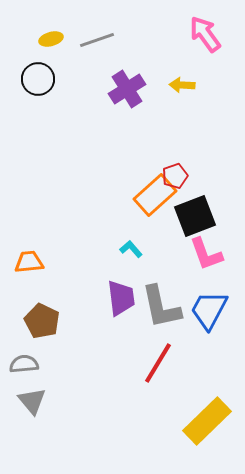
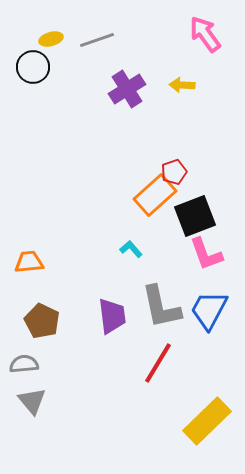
black circle: moved 5 px left, 12 px up
red pentagon: moved 1 px left, 4 px up
purple trapezoid: moved 9 px left, 18 px down
